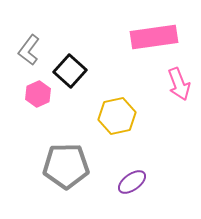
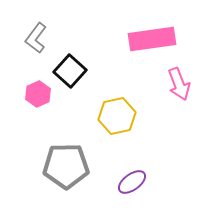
pink rectangle: moved 2 px left, 2 px down
gray L-shape: moved 7 px right, 12 px up
